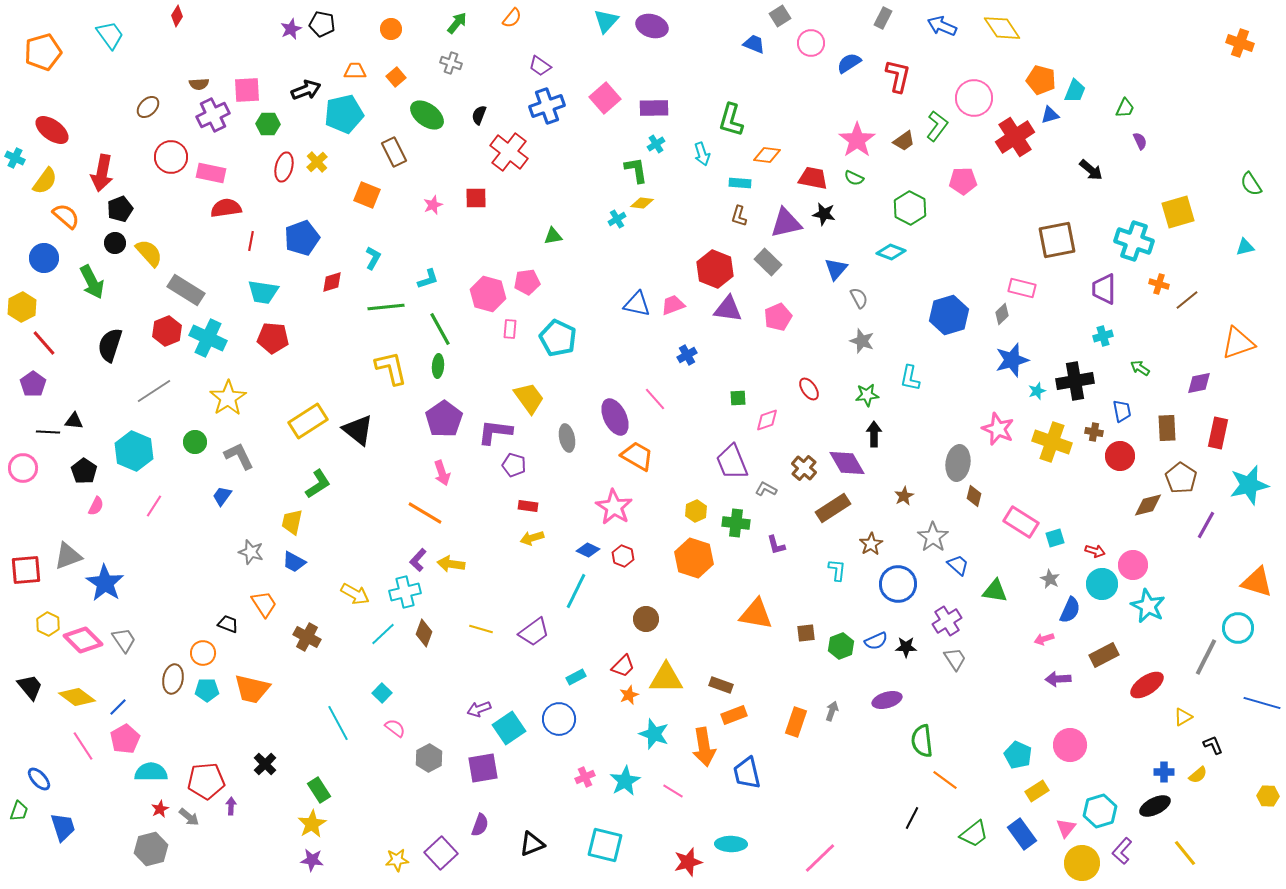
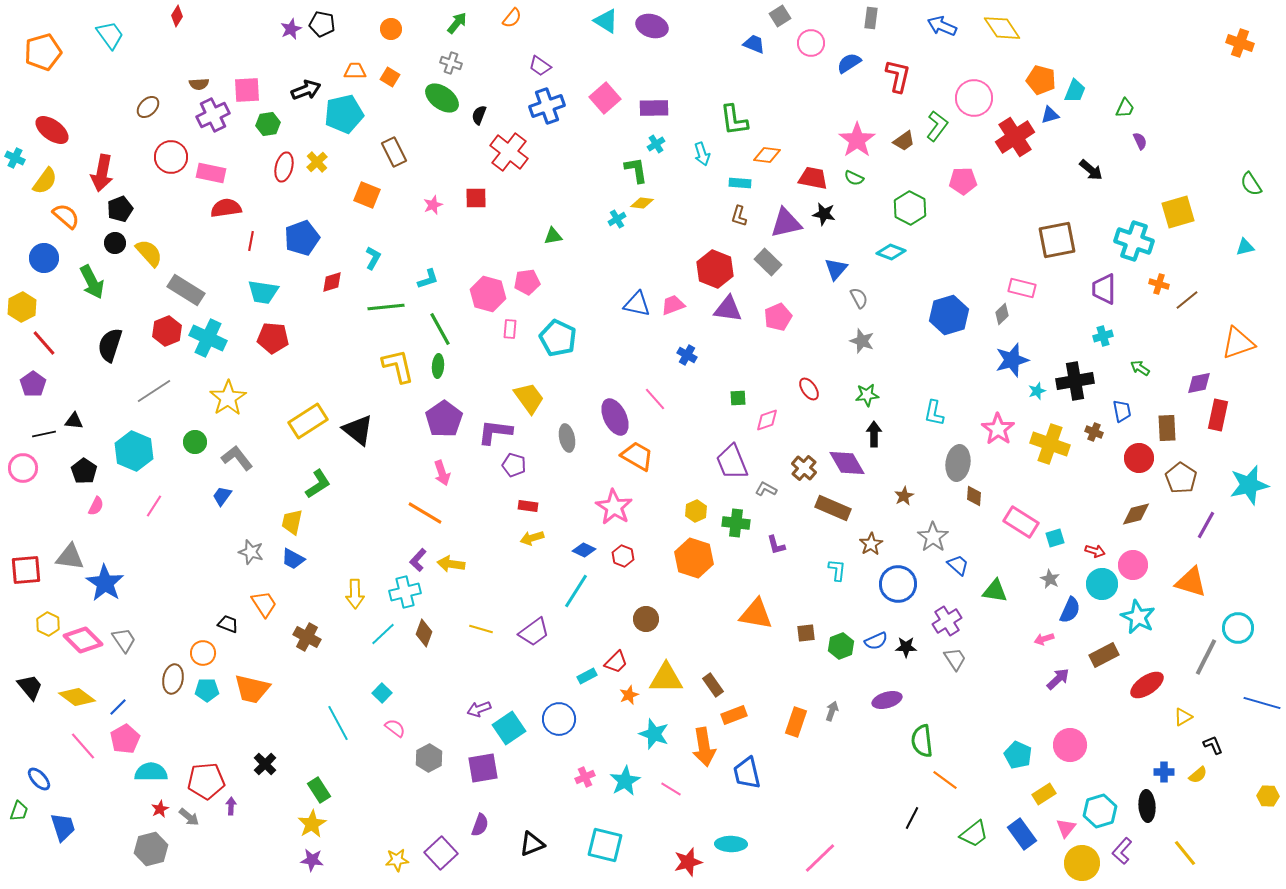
gray rectangle at (883, 18): moved 12 px left; rotated 20 degrees counterclockwise
cyan triangle at (606, 21): rotated 40 degrees counterclockwise
orange square at (396, 77): moved 6 px left; rotated 18 degrees counterclockwise
green ellipse at (427, 115): moved 15 px right, 17 px up
green L-shape at (731, 120): moved 3 px right; rotated 24 degrees counterclockwise
green hexagon at (268, 124): rotated 10 degrees counterclockwise
blue cross at (687, 355): rotated 30 degrees counterclockwise
yellow L-shape at (391, 368): moved 7 px right, 2 px up
cyan L-shape at (910, 378): moved 24 px right, 35 px down
pink star at (998, 429): rotated 12 degrees clockwise
black line at (48, 432): moved 4 px left, 2 px down; rotated 15 degrees counterclockwise
brown cross at (1094, 432): rotated 12 degrees clockwise
red rectangle at (1218, 433): moved 18 px up
yellow cross at (1052, 442): moved 2 px left, 2 px down
gray L-shape at (239, 456): moved 2 px left, 2 px down; rotated 12 degrees counterclockwise
red circle at (1120, 456): moved 19 px right, 2 px down
brown diamond at (974, 496): rotated 10 degrees counterclockwise
brown diamond at (1148, 505): moved 12 px left, 9 px down
brown rectangle at (833, 508): rotated 56 degrees clockwise
blue diamond at (588, 550): moved 4 px left
gray triangle at (68, 556): moved 2 px right, 1 px down; rotated 28 degrees clockwise
blue trapezoid at (294, 562): moved 1 px left, 3 px up
orange triangle at (1257, 582): moved 66 px left
cyan line at (576, 591): rotated 6 degrees clockwise
yellow arrow at (355, 594): rotated 60 degrees clockwise
cyan star at (1148, 606): moved 10 px left, 11 px down
red trapezoid at (623, 666): moved 7 px left, 4 px up
cyan rectangle at (576, 677): moved 11 px right, 1 px up
purple arrow at (1058, 679): rotated 140 degrees clockwise
brown rectangle at (721, 685): moved 8 px left; rotated 35 degrees clockwise
pink line at (83, 746): rotated 8 degrees counterclockwise
pink line at (673, 791): moved 2 px left, 2 px up
yellow rectangle at (1037, 791): moved 7 px right, 3 px down
black ellipse at (1155, 806): moved 8 px left; rotated 68 degrees counterclockwise
